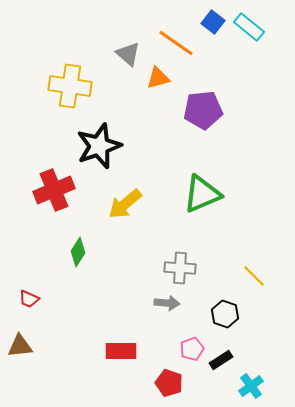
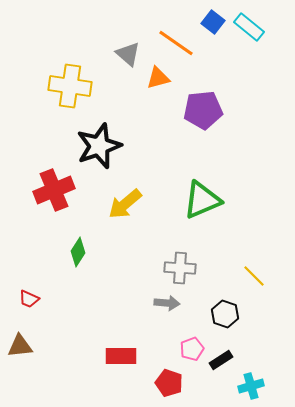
green triangle: moved 6 px down
red rectangle: moved 5 px down
cyan cross: rotated 20 degrees clockwise
